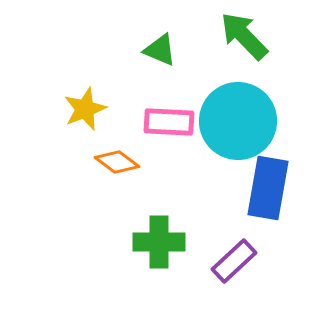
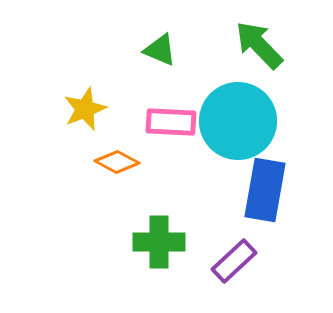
green arrow: moved 15 px right, 9 px down
pink rectangle: moved 2 px right
orange diamond: rotated 9 degrees counterclockwise
blue rectangle: moved 3 px left, 2 px down
